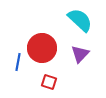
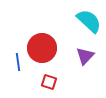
cyan semicircle: moved 9 px right, 1 px down
purple triangle: moved 5 px right, 2 px down
blue line: rotated 18 degrees counterclockwise
